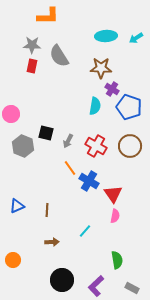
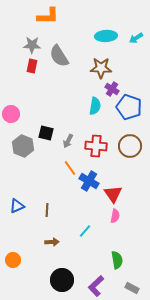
red cross: rotated 25 degrees counterclockwise
